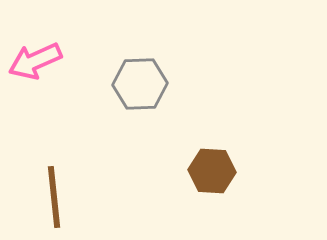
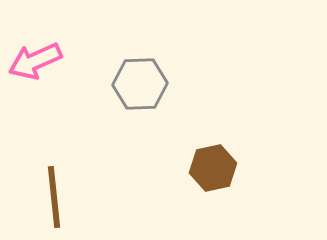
brown hexagon: moved 1 px right, 3 px up; rotated 15 degrees counterclockwise
